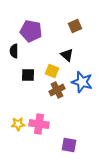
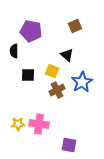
blue star: rotated 25 degrees clockwise
